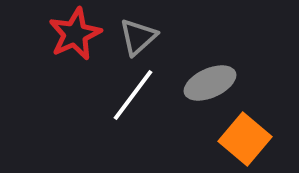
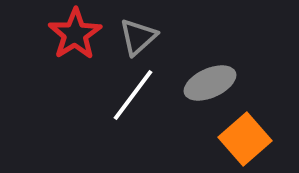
red star: rotated 8 degrees counterclockwise
orange square: rotated 9 degrees clockwise
